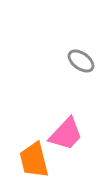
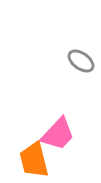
pink trapezoid: moved 8 px left
